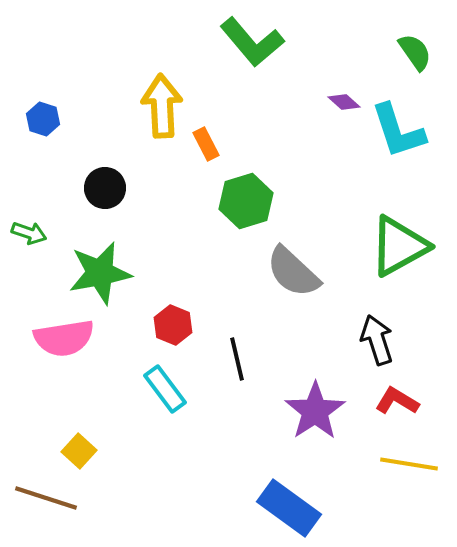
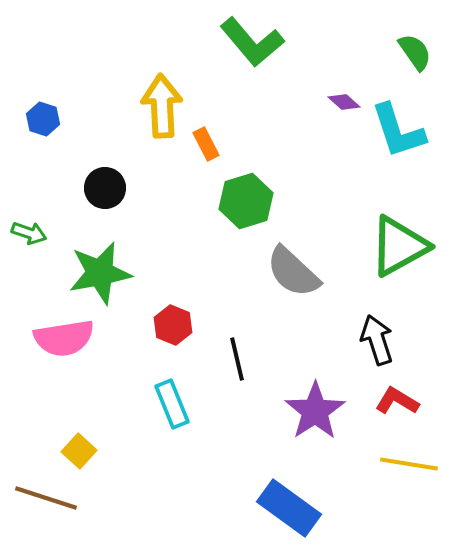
cyan rectangle: moved 7 px right, 15 px down; rotated 15 degrees clockwise
